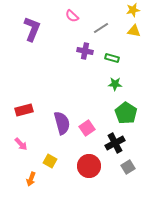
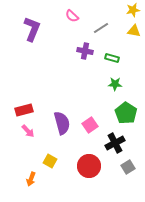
pink square: moved 3 px right, 3 px up
pink arrow: moved 7 px right, 13 px up
